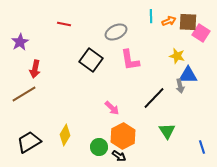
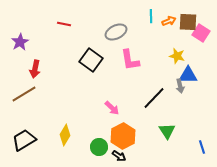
black trapezoid: moved 5 px left, 2 px up
